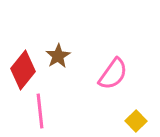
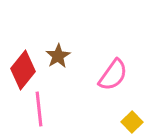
pink semicircle: moved 1 px down
pink line: moved 1 px left, 2 px up
yellow square: moved 4 px left, 1 px down
